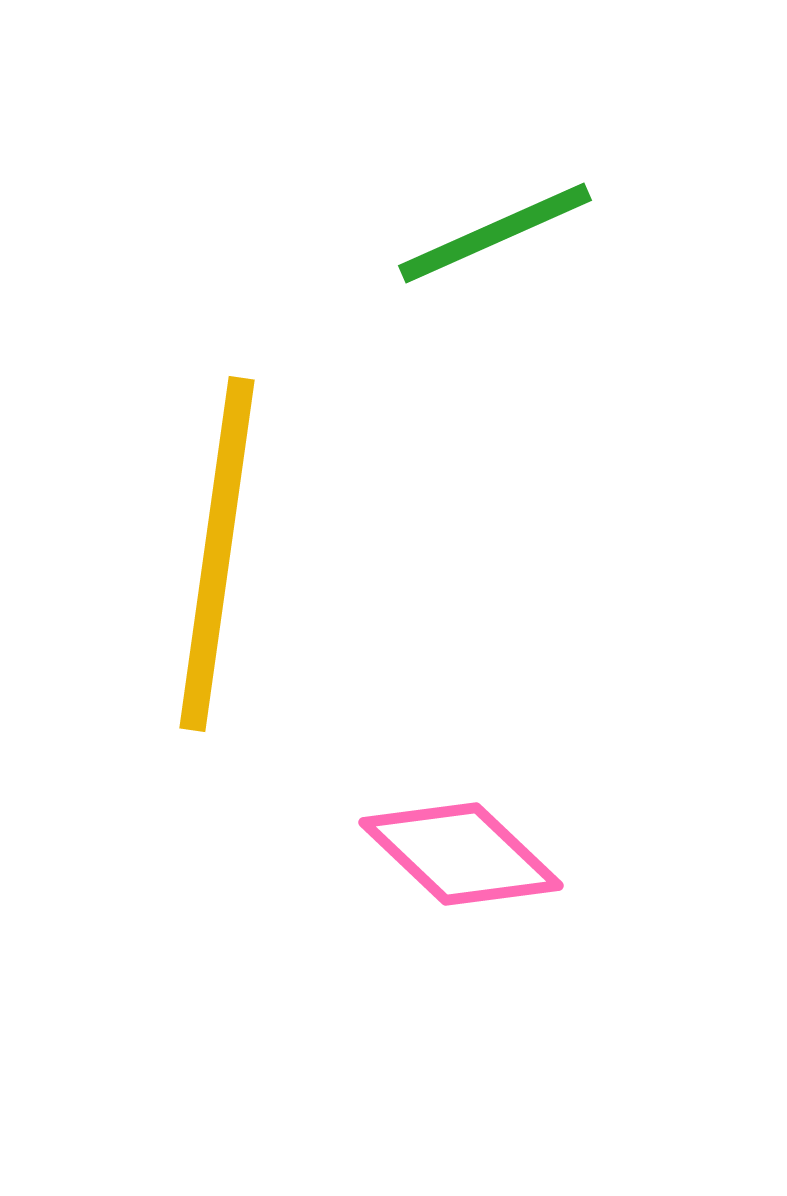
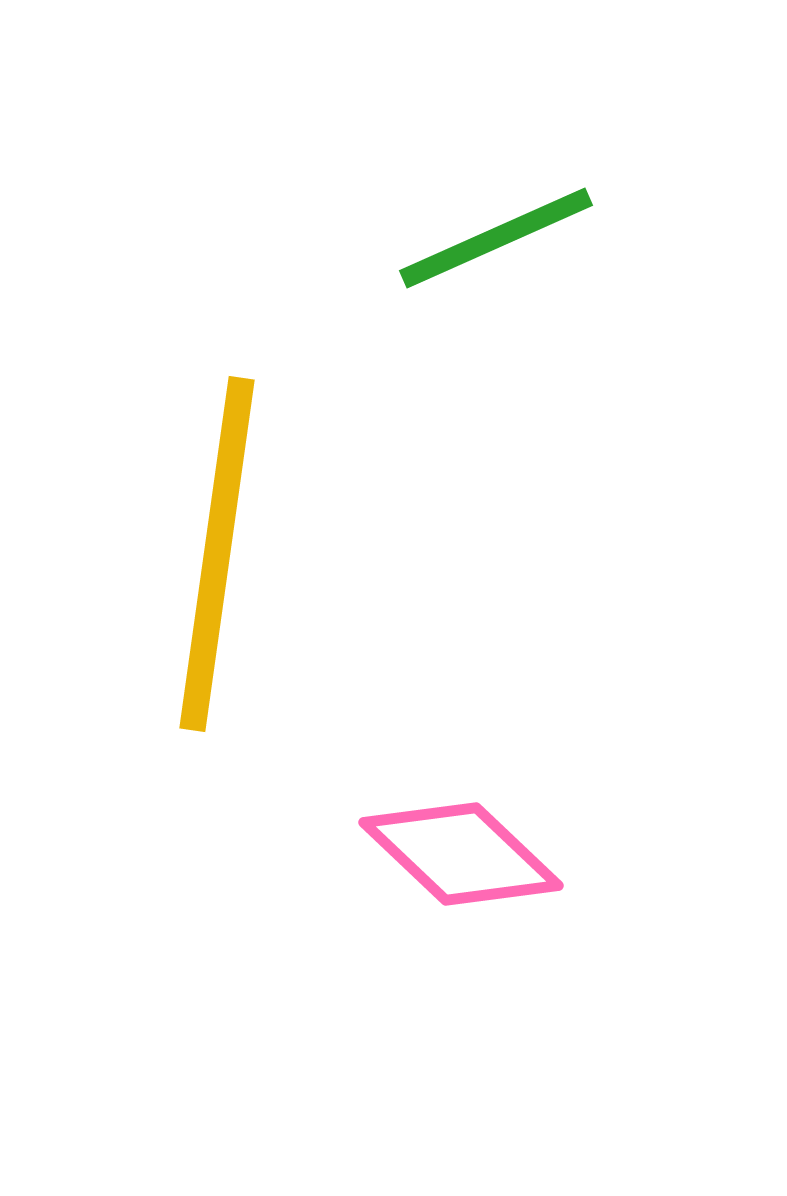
green line: moved 1 px right, 5 px down
